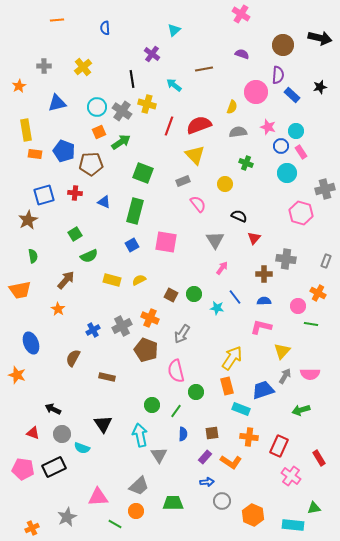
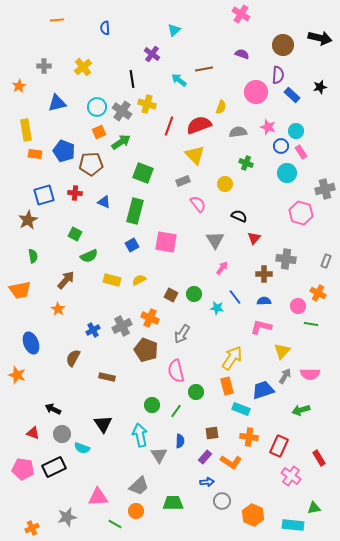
cyan arrow at (174, 85): moved 5 px right, 5 px up
yellow semicircle at (232, 107): moved 11 px left
green square at (75, 234): rotated 32 degrees counterclockwise
blue semicircle at (183, 434): moved 3 px left, 7 px down
gray star at (67, 517): rotated 12 degrees clockwise
